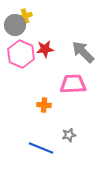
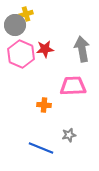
yellow cross: moved 1 px right, 2 px up
gray arrow: moved 1 px left, 3 px up; rotated 35 degrees clockwise
pink trapezoid: moved 2 px down
